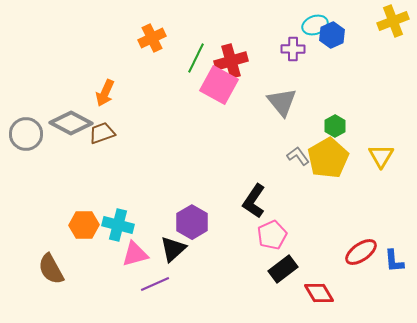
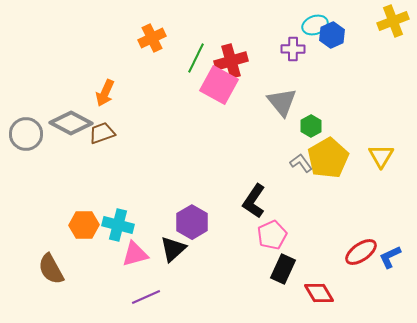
green hexagon: moved 24 px left
gray L-shape: moved 3 px right, 7 px down
blue L-shape: moved 4 px left, 4 px up; rotated 70 degrees clockwise
black rectangle: rotated 28 degrees counterclockwise
purple line: moved 9 px left, 13 px down
